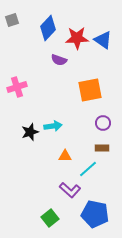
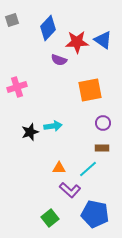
red star: moved 4 px down
orange triangle: moved 6 px left, 12 px down
